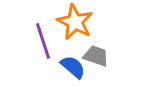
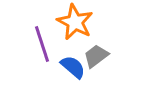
purple line: moved 1 px left, 3 px down
gray trapezoid: rotated 56 degrees counterclockwise
